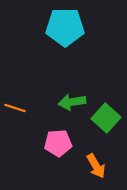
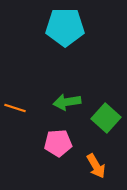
green arrow: moved 5 px left
